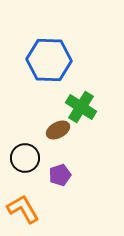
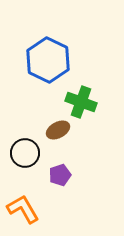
blue hexagon: moved 1 px left; rotated 24 degrees clockwise
green cross: moved 5 px up; rotated 12 degrees counterclockwise
black circle: moved 5 px up
